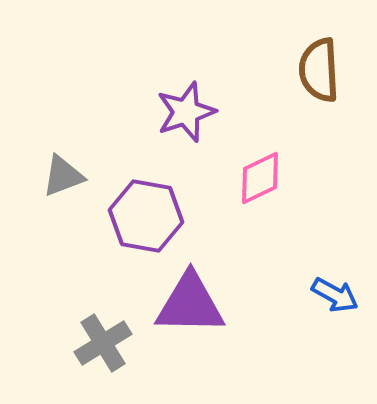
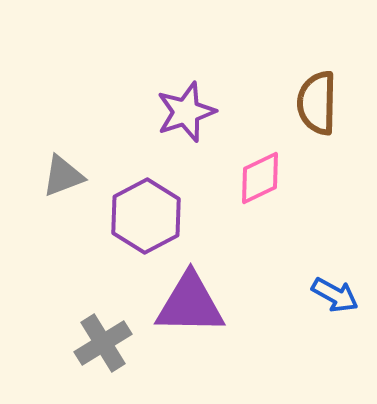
brown semicircle: moved 2 px left, 33 px down; rotated 4 degrees clockwise
purple hexagon: rotated 22 degrees clockwise
